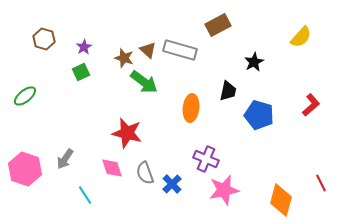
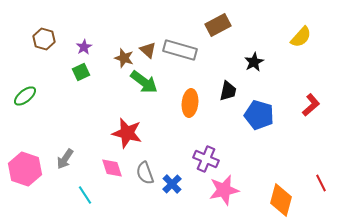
orange ellipse: moved 1 px left, 5 px up
